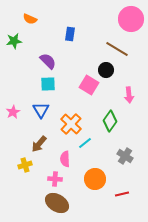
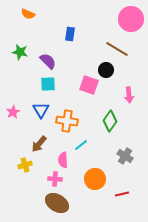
orange semicircle: moved 2 px left, 5 px up
green star: moved 6 px right, 11 px down; rotated 21 degrees clockwise
pink square: rotated 12 degrees counterclockwise
orange cross: moved 4 px left, 3 px up; rotated 35 degrees counterclockwise
cyan line: moved 4 px left, 2 px down
pink semicircle: moved 2 px left, 1 px down
